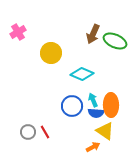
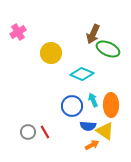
green ellipse: moved 7 px left, 8 px down
blue semicircle: moved 8 px left, 13 px down
orange arrow: moved 1 px left, 2 px up
